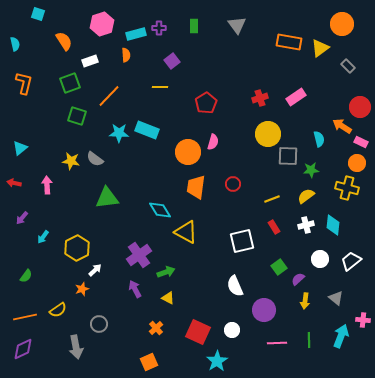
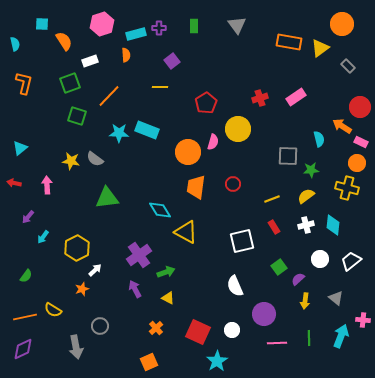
cyan square at (38, 14): moved 4 px right, 10 px down; rotated 16 degrees counterclockwise
yellow circle at (268, 134): moved 30 px left, 5 px up
purple arrow at (22, 218): moved 6 px right, 1 px up
yellow semicircle at (58, 310): moved 5 px left; rotated 66 degrees clockwise
purple circle at (264, 310): moved 4 px down
gray circle at (99, 324): moved 1 px right, 2 px down
green line at (309, 340): moved 2 px up
